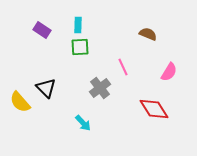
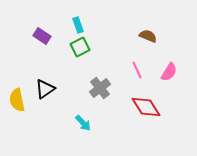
cyan rectangle: rotated 21 degrees counterclockwise
purple rectangle: moved 6 px down
brown semicircle: moved 2 px down
green square: rotated 24 degrees counterclockwise
pink line: moved 14 px right, 3 px down
black triangle: moved 1 px left, 1 px down; rotated 40 degrees clockwise
yellow semicircle: moved 3 px left, 2 px up; rotated 30 degrees clockwise
red diamond: moved 8 px left, 2 px up
